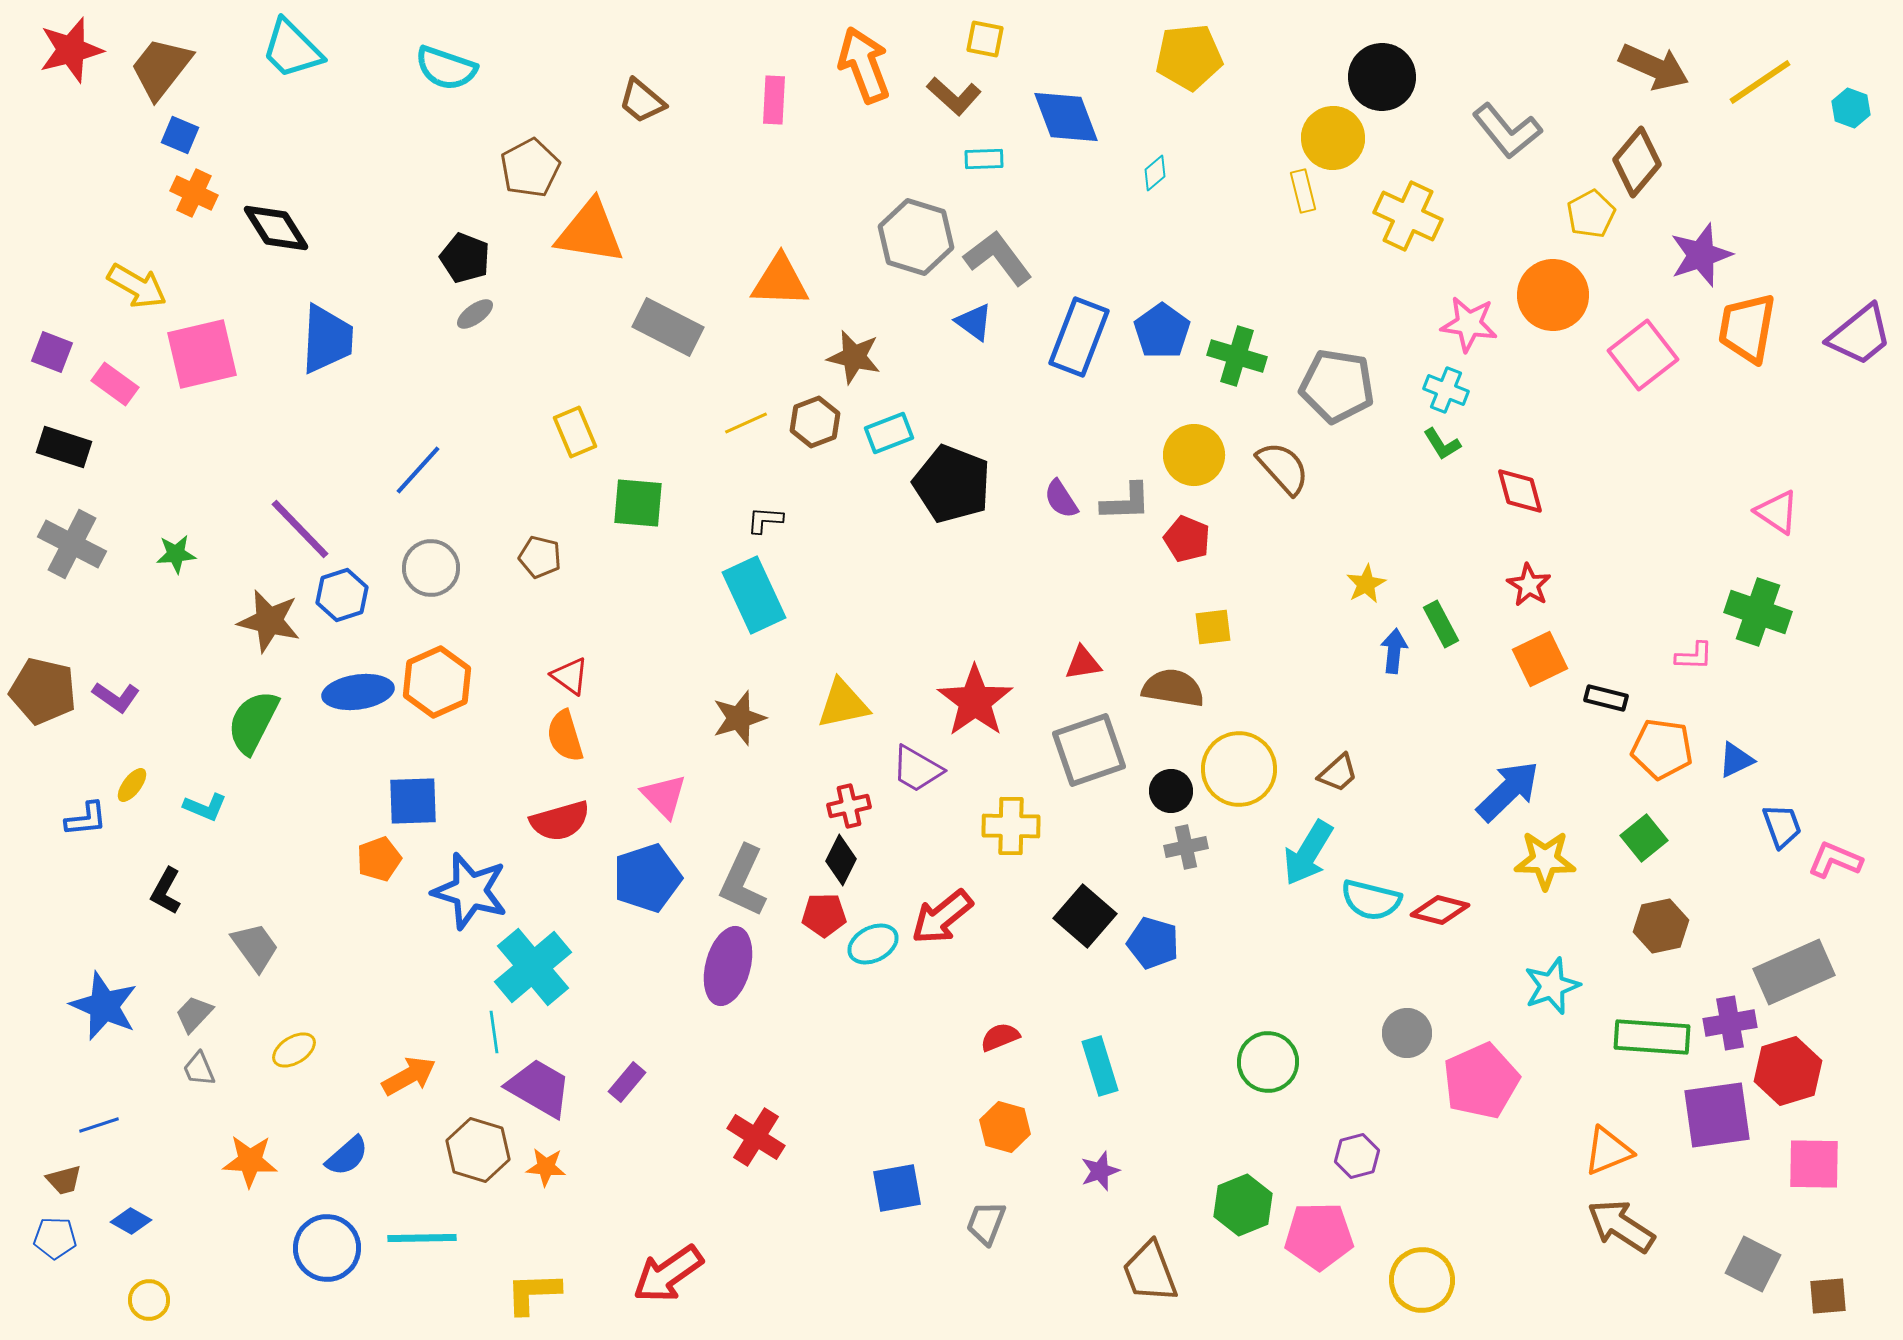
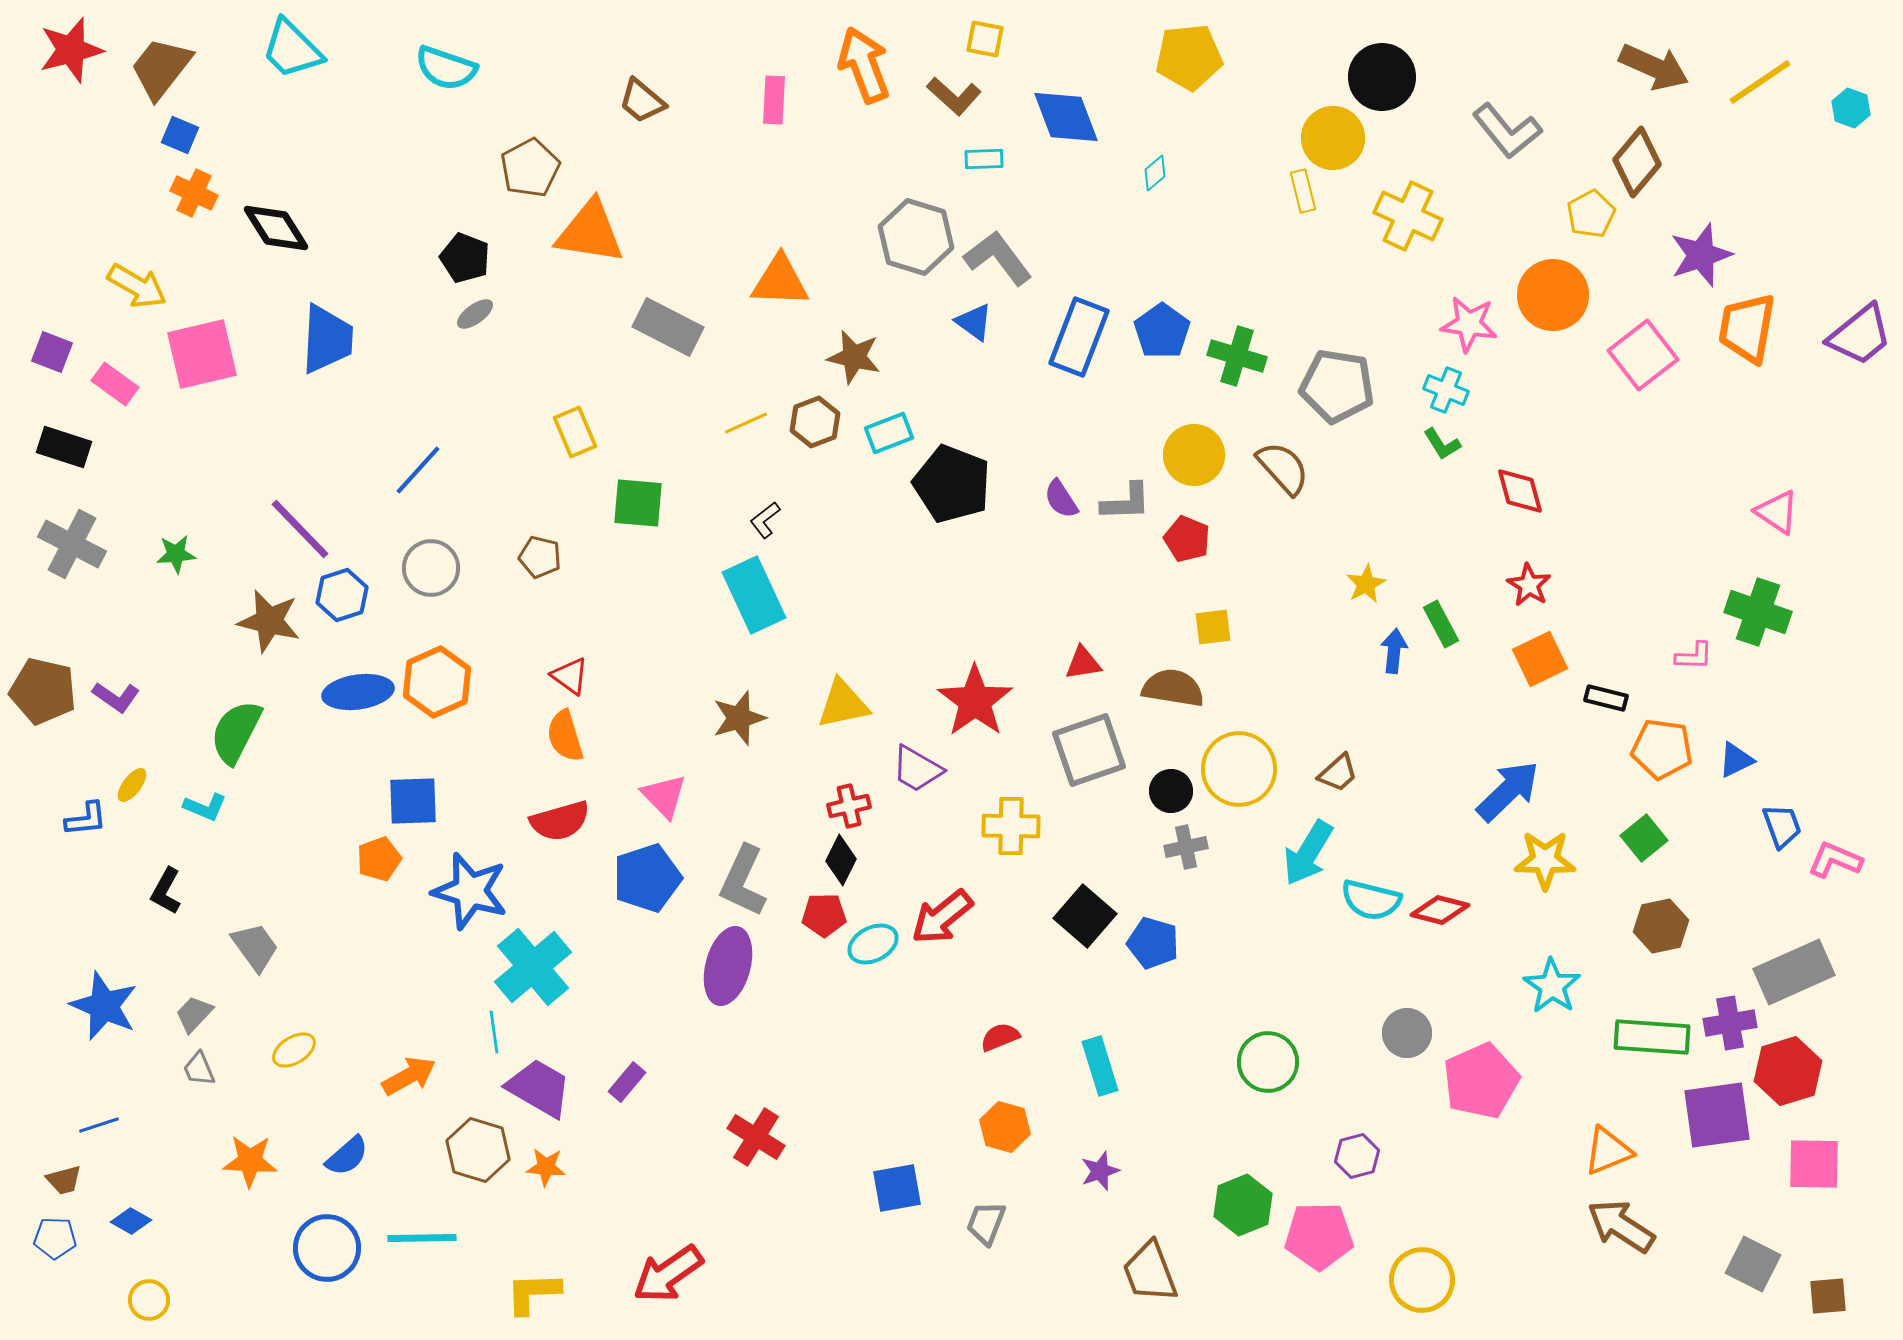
black L-shape at (765, 520): rotated 42 degrees counterclockwise
green semicircle at (253, 722): moved 17 px left, 10 px down
cyan star at (1552, 986): rotated 18 degrees counterclockwise
